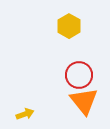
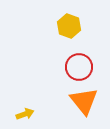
yellow hexagon: rotated 10 degrees counterclockwise
red circle: moved 8 px up
